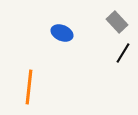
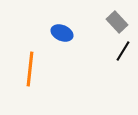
black line: moved 2 px up
orange line: moved 1 px right, 18 px up
